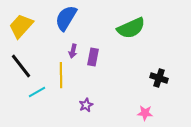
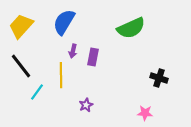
blue semicircle: moved 2 px left, 4 px down
cyan line: rotated 24 degrees counterclockwise
